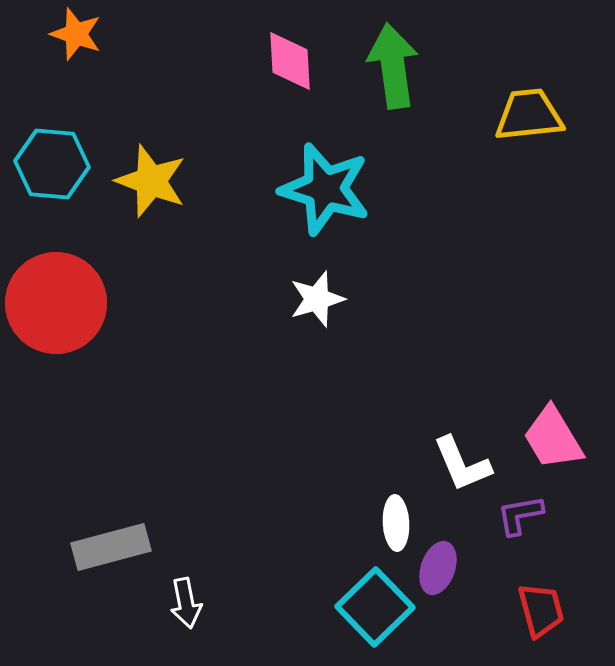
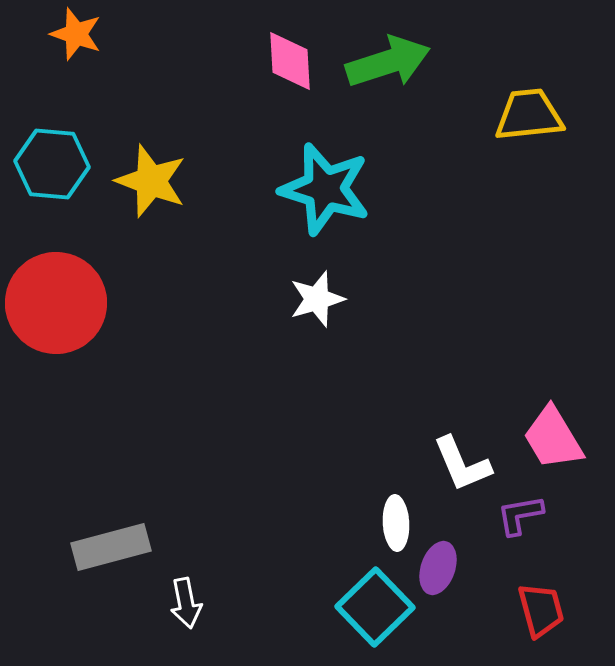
green arrow: moved 5 px left, 4 px up; rotated 80 degrees clockwise
